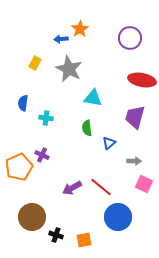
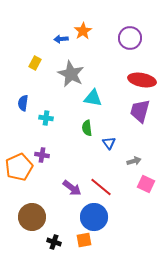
orange star: moved 3 px right, 2 px down
gray star: moved 2 px right, 5 px down
purple trapezoid: moved 5 px right, 6 px up
blue triangle: rotated 24 degrees counterclockwise
purple cross: rotated 16 degrees counterclockwise
gray arrow: rotated 16 degrees counterclockwise
pink square: moved 2 px right
purple arrow: rotated 114 degrees counterclockwise
blue circle: moved 24 px left
black cross: moved 2 px left, 7 px down
